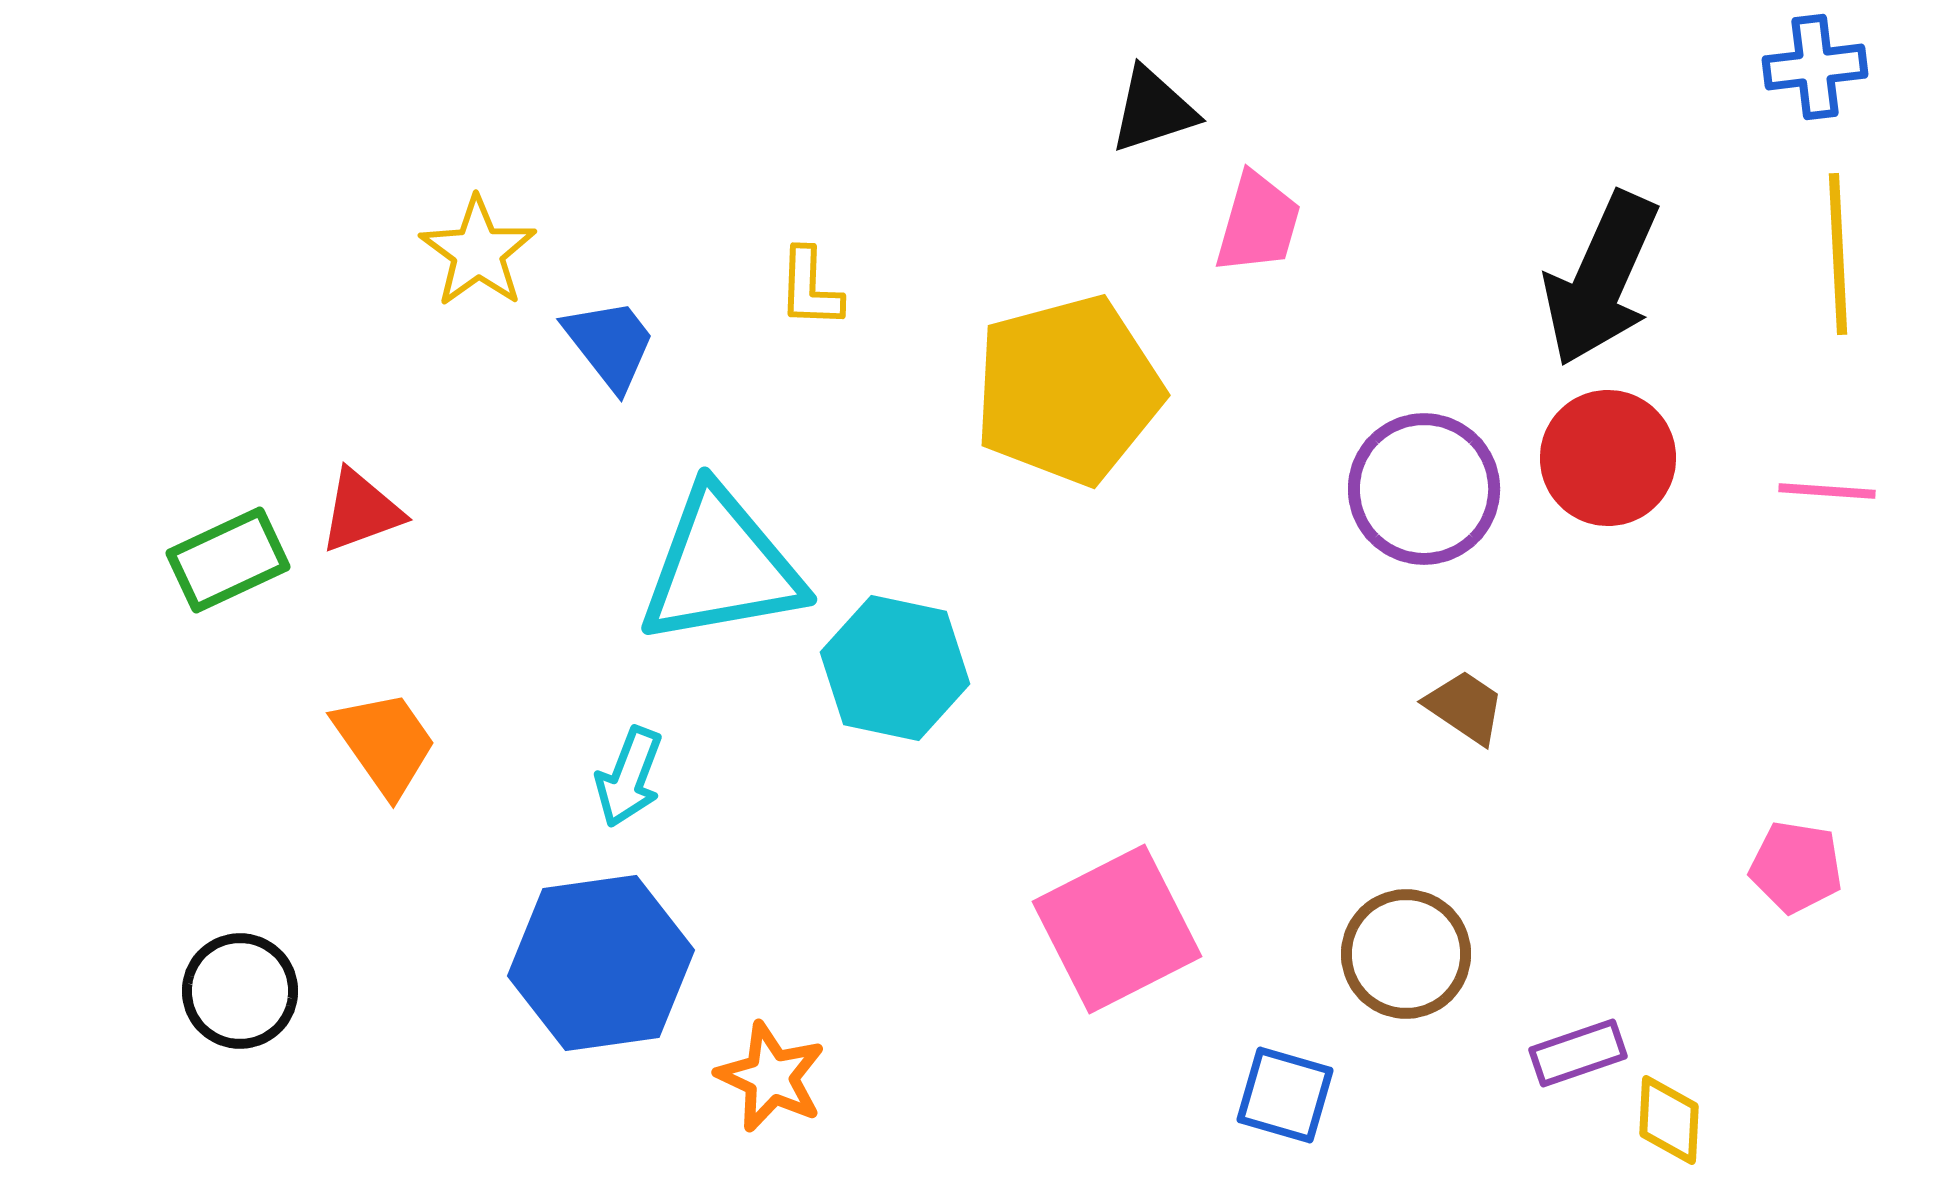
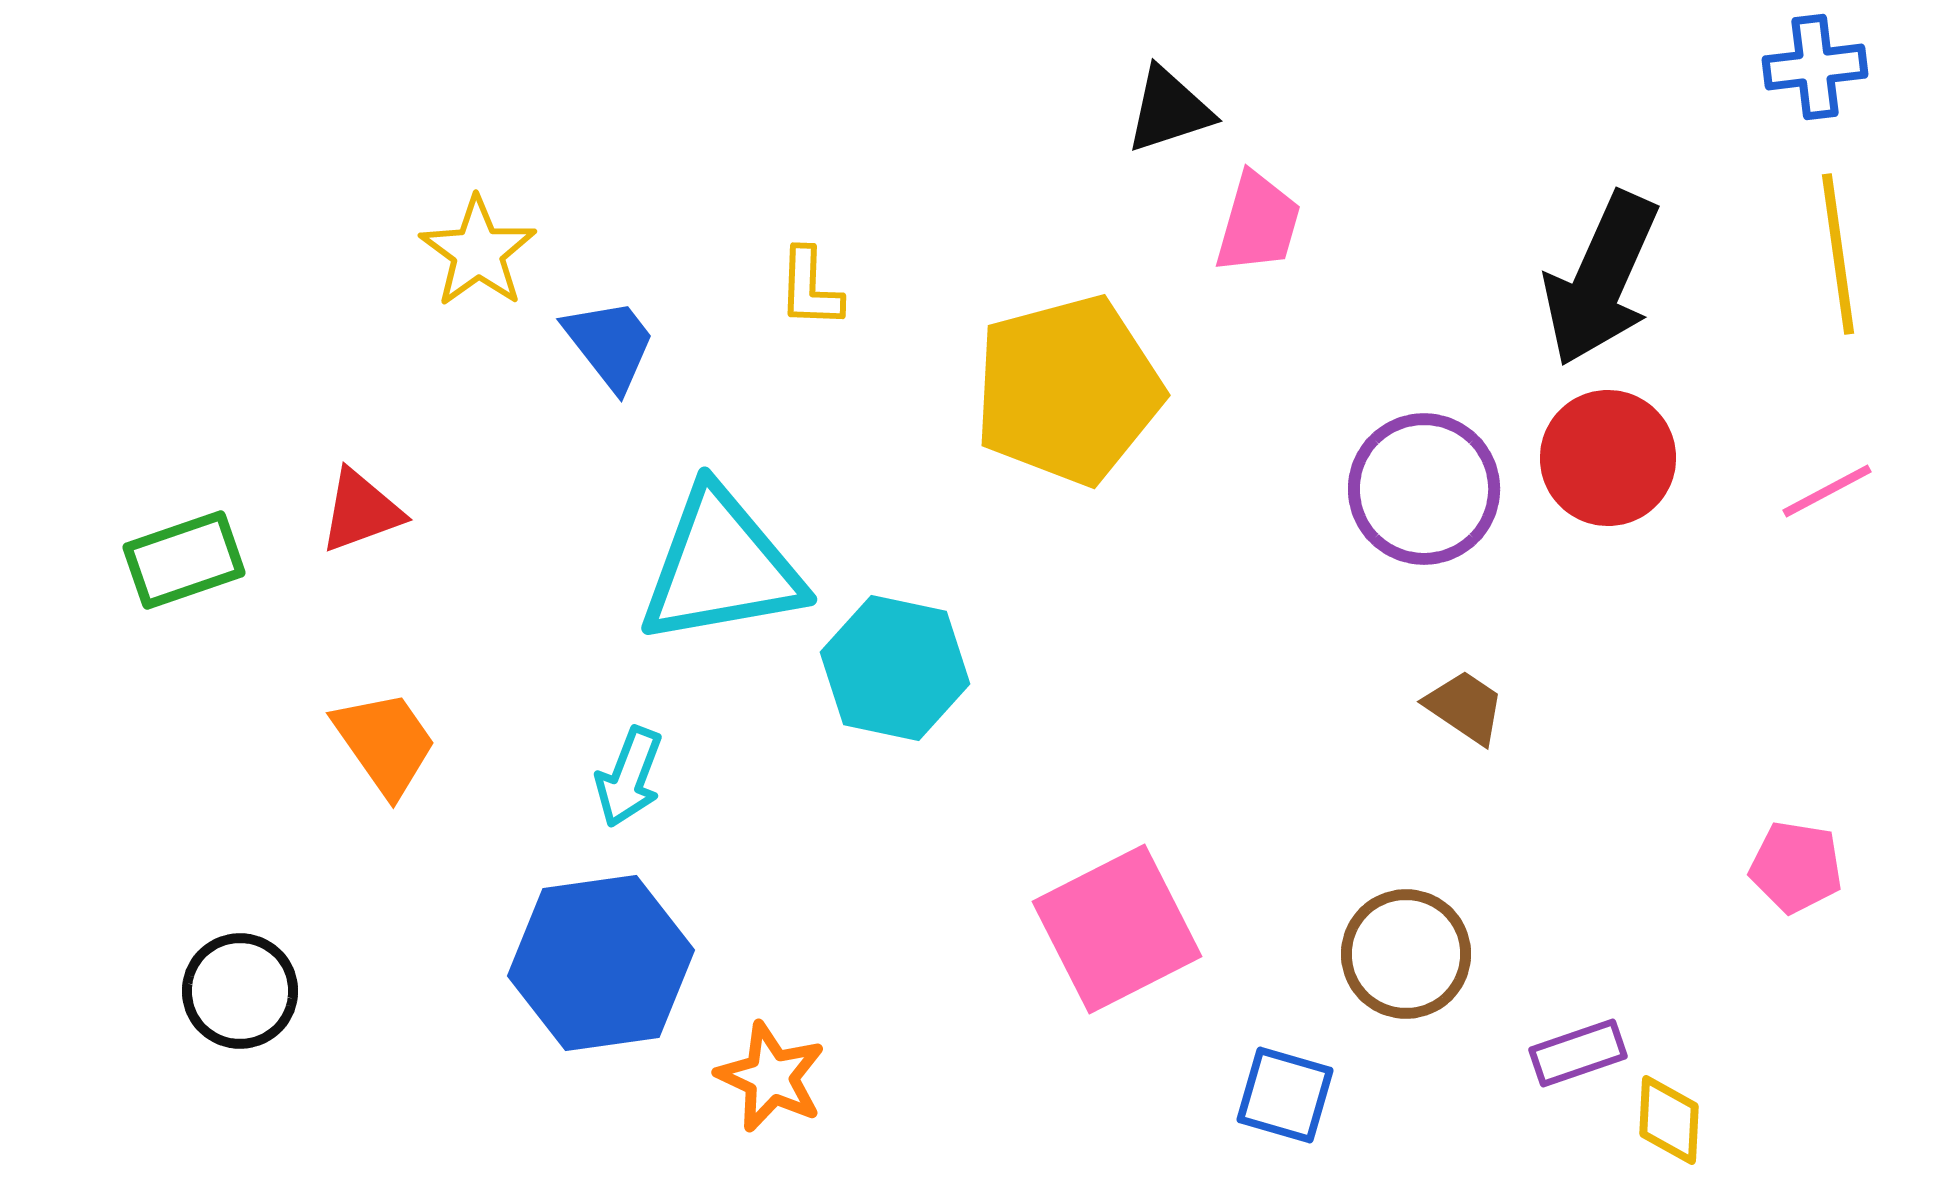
black triangle: moved 16 px right
yellow line: rotated 5 degrees counterclockwise
pink line: rotated 32 degrees counterclockwise
green rectangle: moved 44 px left; rotated 6 degrees clockwise
